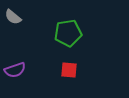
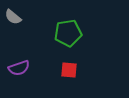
purple semicircle: moved 4 px right, 2 px up
